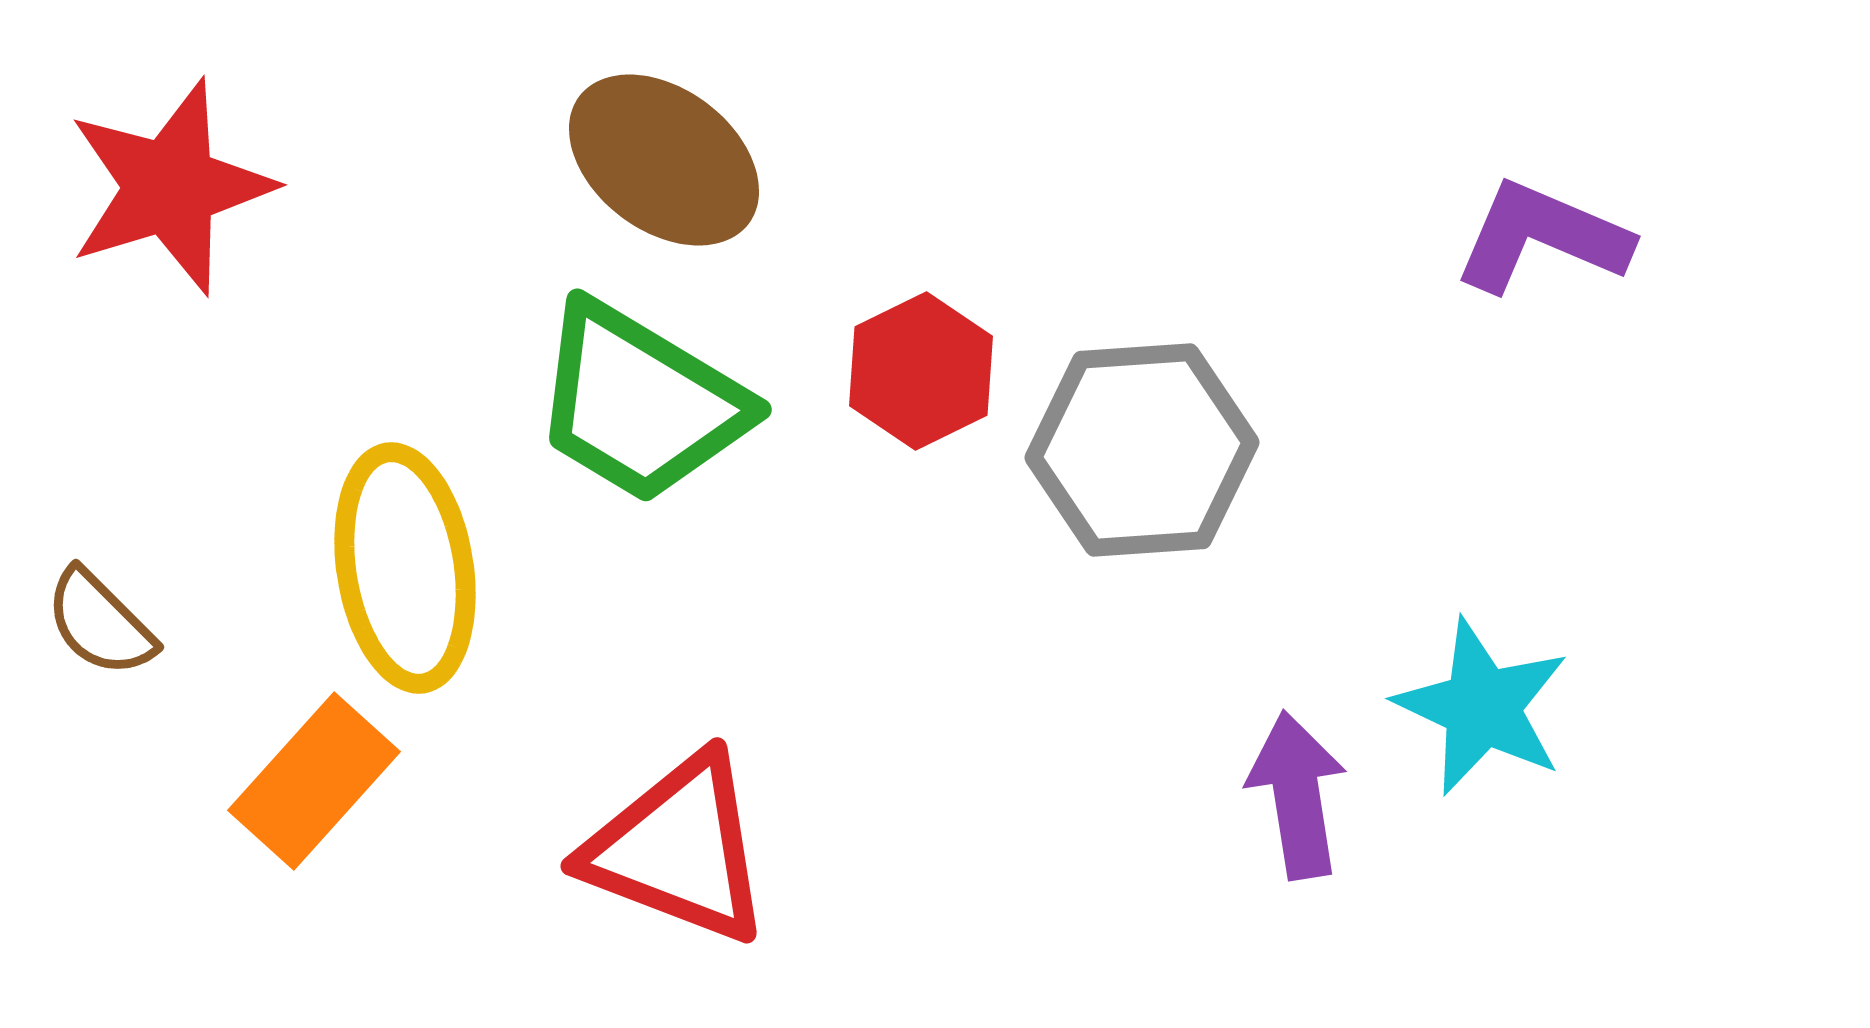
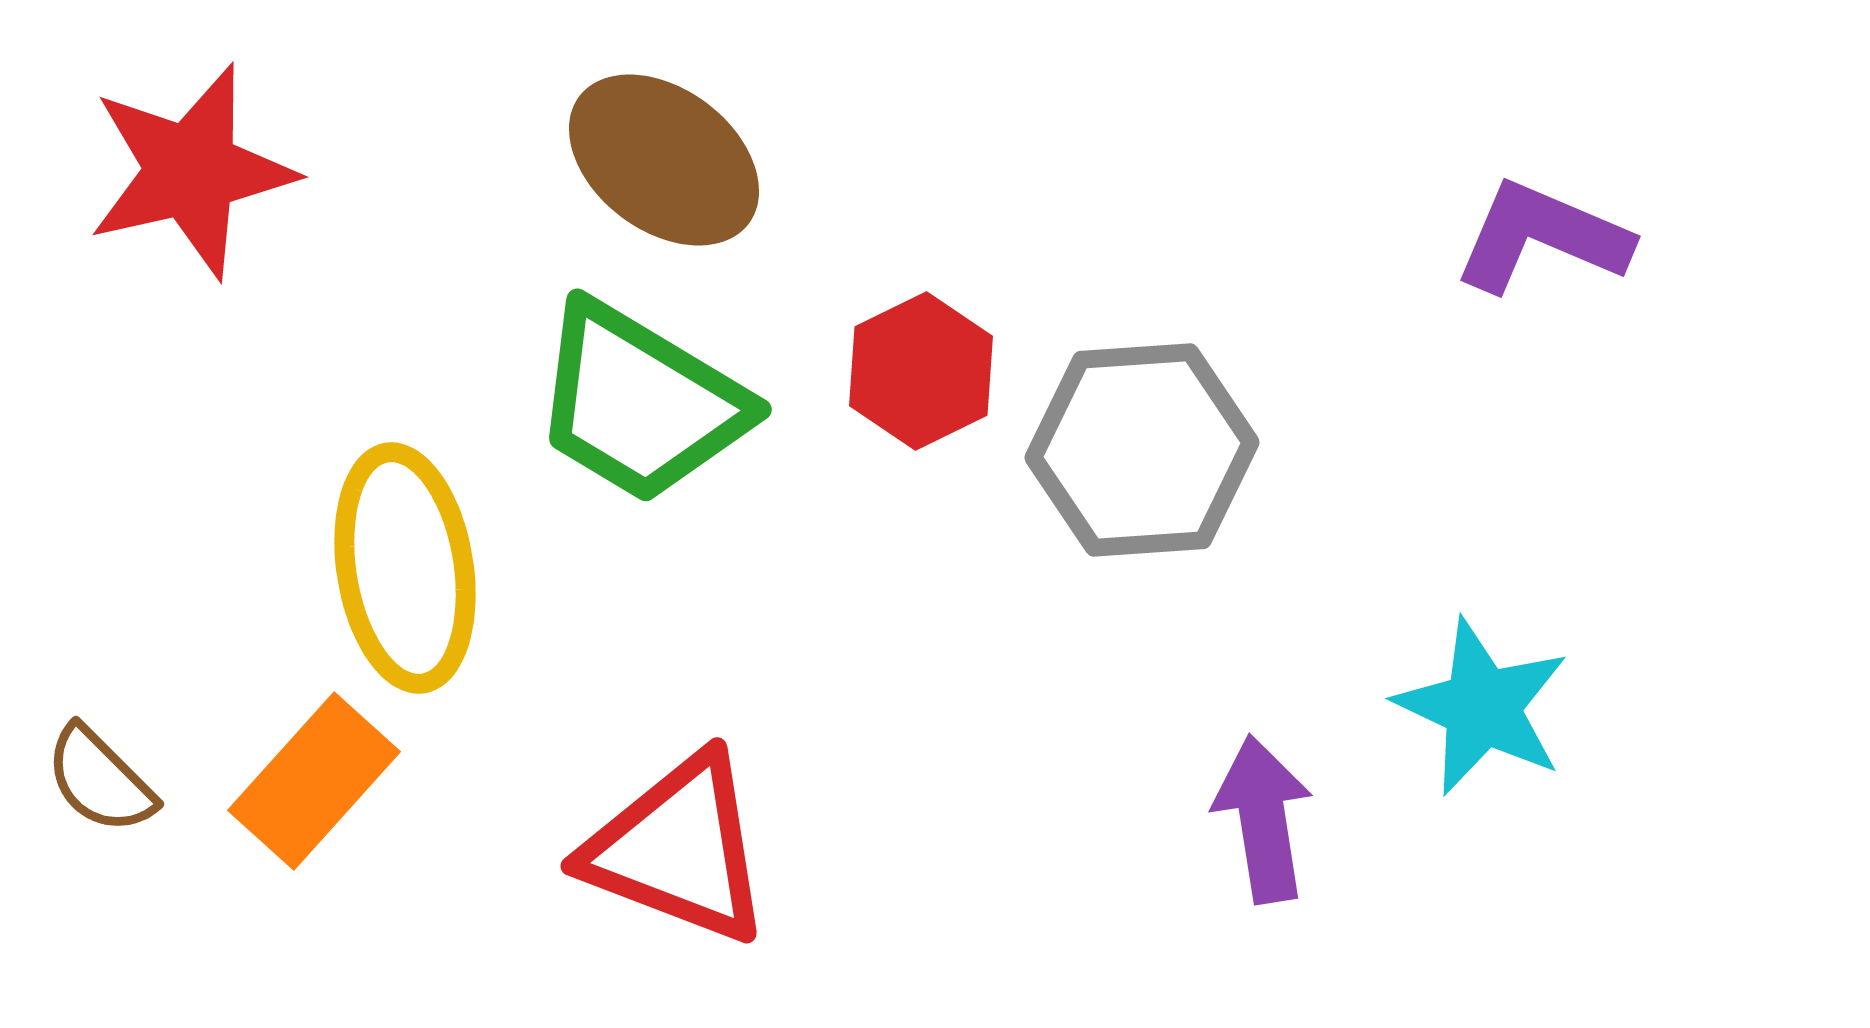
red star: moved 21 px right, 16 px up; rotated 4 degrees clockwise
brown semicircle: moved 157 px down
purple arrow: moved 34 px left, 24 px down
